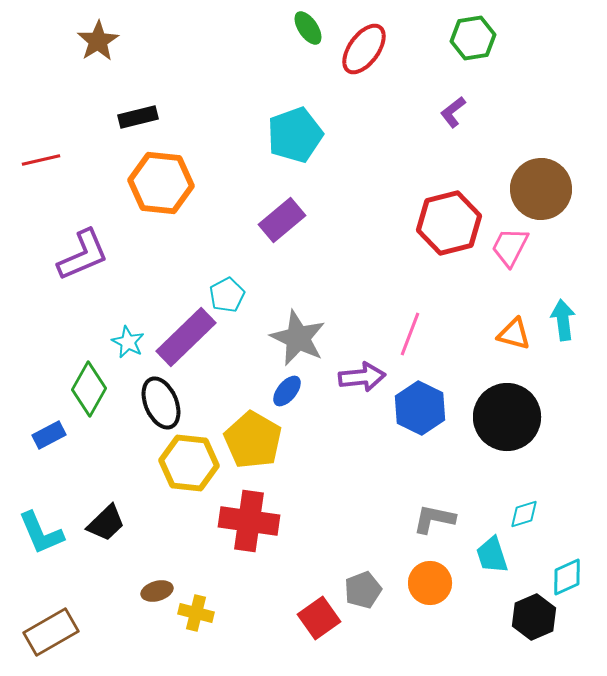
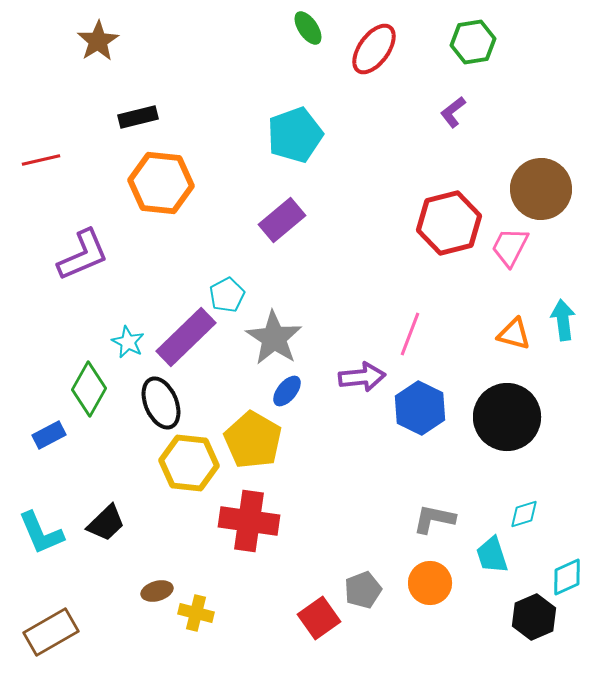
green hexagon at (473, 38): moved 4 px down
red ellipse at (364, 49): moved 10 px right
gray star at (298, 338): moved 24 px left; rotated 8 degrees clockwise
